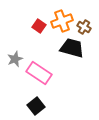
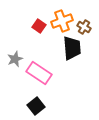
black trapezoid: rotated 70 degrees clockwise
